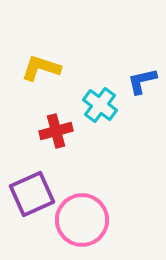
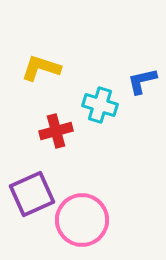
cyan cross: rotated 20 degrees counterclockwise
